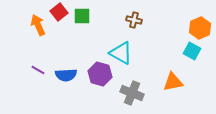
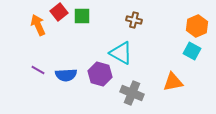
orange hexagon: moved 3 px left, 2 px up
